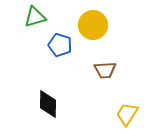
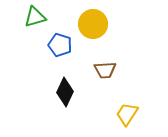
yellow circle: moved 1 px up
black diamond: moved 17 px right, 12 px up; rotated 24 degrees clockwise
